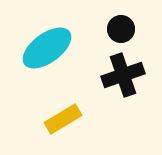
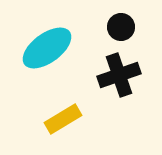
black circle: moved 2 px up
black cross: moved 4 px left
